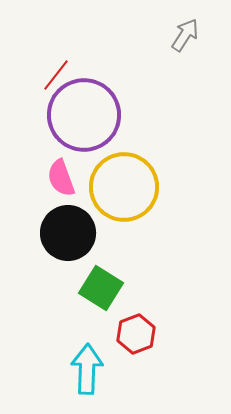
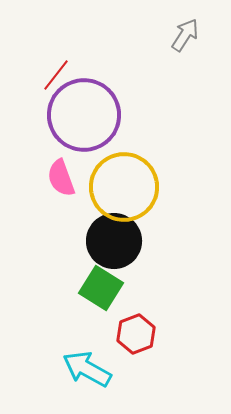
black circle: moved 46 px right, 8 px down
cyan arrow: rotated 63 degrees counterclockwise
